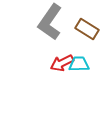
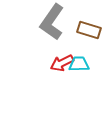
gray L-shape: moved 2 px right
brown rectangle: moved 2 px right, 1 px down; rotated 15 degrees counterclockwise
